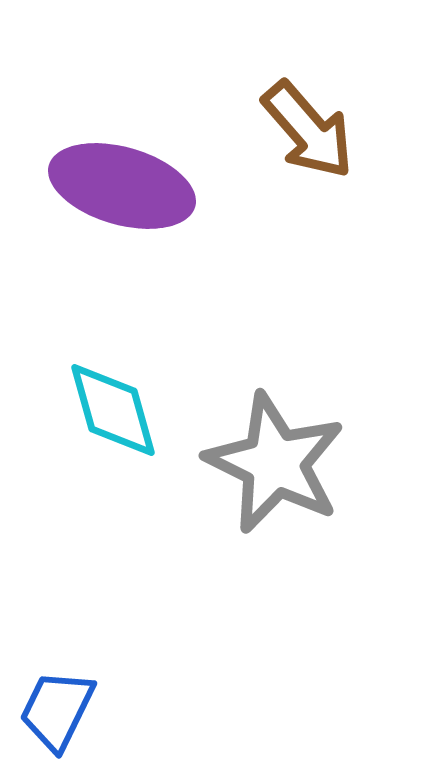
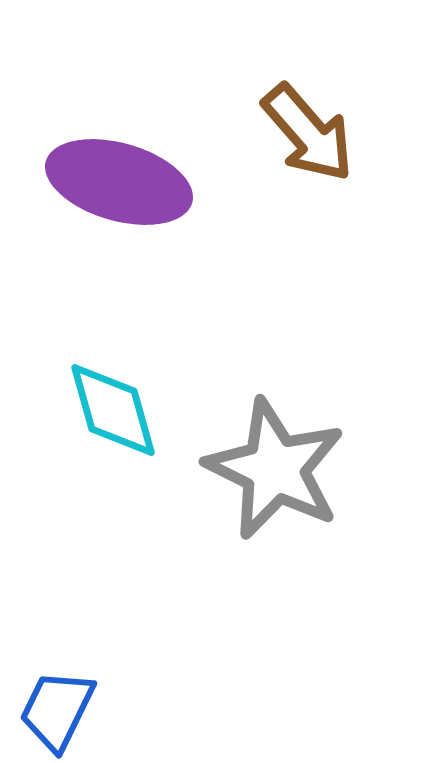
brown arrow: moved 3 px down
purple ellipse: moved 3 px left, 4 px up
gray star: moved 6 px down
